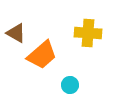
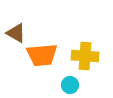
yellow cross: moved 3 px left, 23 px down
orange trapezoid: rotated 36 degrees clockwise
